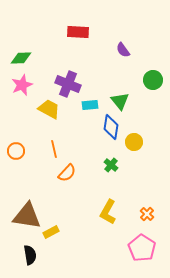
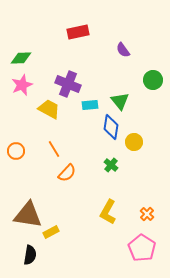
red rectangle: rotated 15 degrees counterclockwise
orange line: rotated 18 degrees counterclockwise
brown triangle: moved 1 px right, 1 px up
black semicircle: rotated 18 degrees clockwise
